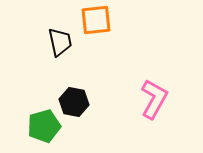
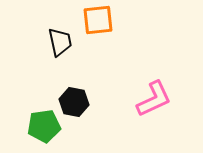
orange square: moved 2 px right
pink L-shape: rotated 36 degrees clockwise
green pentagon: rotated 8 degrees clockwise
